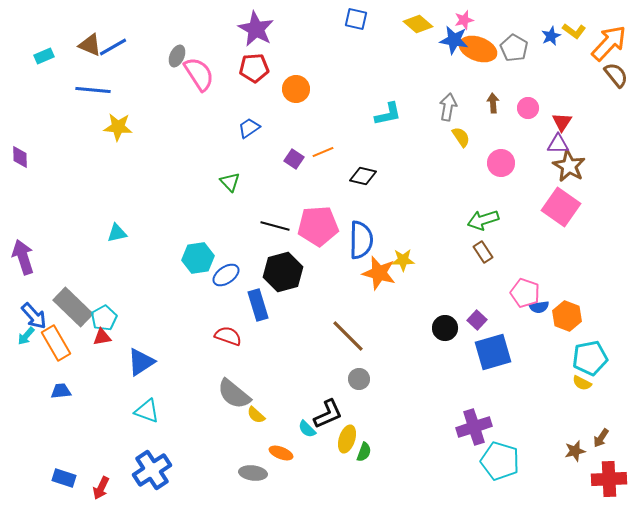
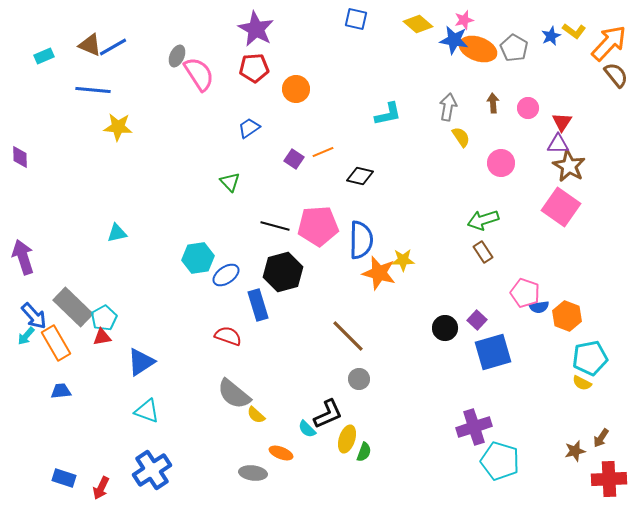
black diamond at (363, 176): moved 3 px left
